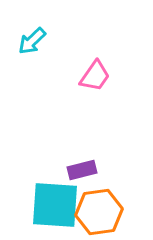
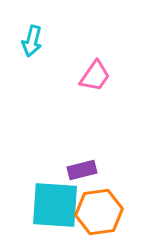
cyan arrow: rotated 32 degrees counterclockwise
